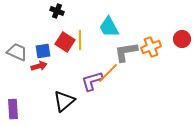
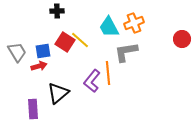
black cross: rotated 24 degrees counterclockwise
yellow line: rotated 48 degrees counterclockwise
orange cross: moved 17 px left, 24 px up
gray trapezoid: rotated 35 degrees clockwise
orange line: rotated 50 degrees counterclockwise
purple L-shape: rotated 35 degrees counterclockwise
black triangle: moved 6 px left, 8 px up
purple rectangle: moved 20 px right
